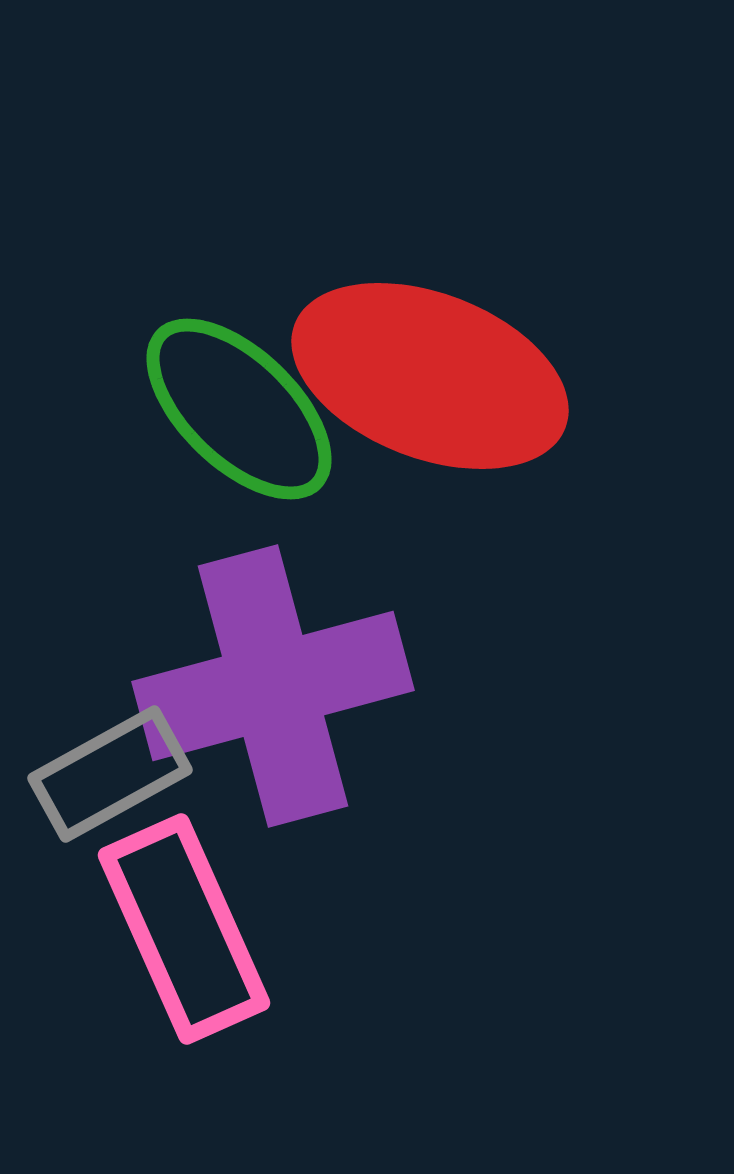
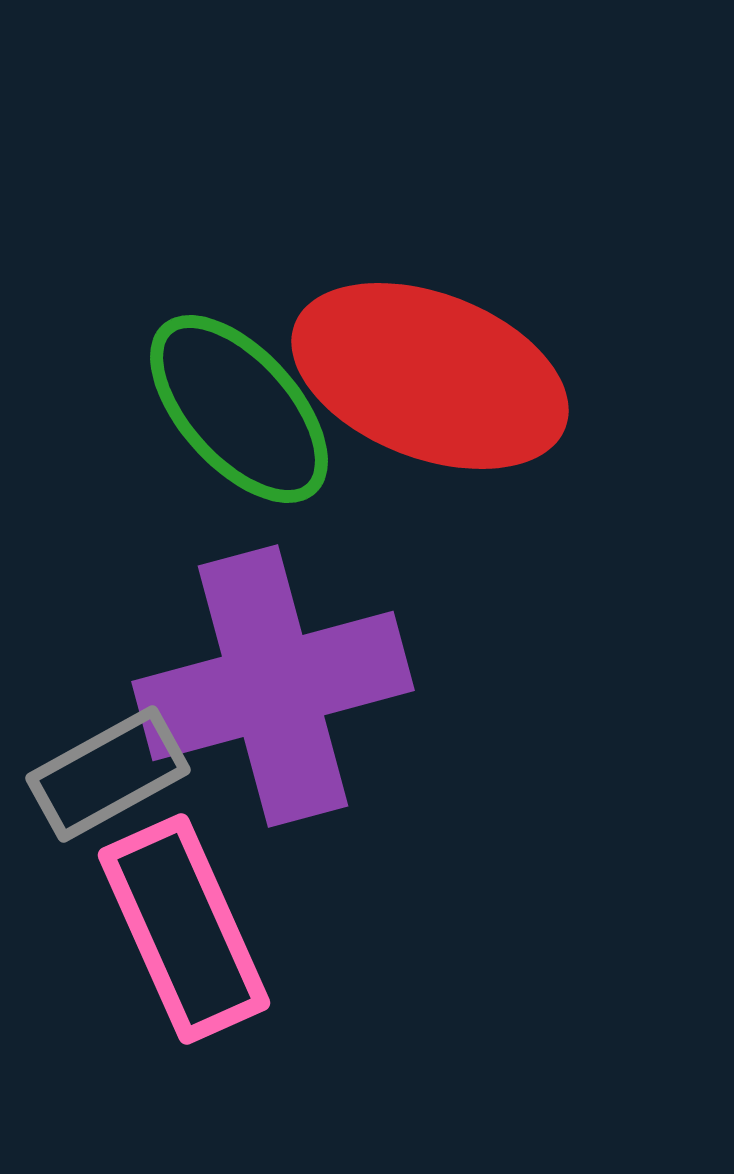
green ellipse: rotated 4 degrees clockwise
gray rectangle: moved 2 px left
